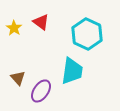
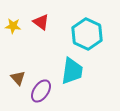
yellow star: moved 1 px left, 2 px up; rotated 28 degrees counterclockwise
